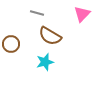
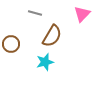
gray line: moved 2 px left
brown semicircle: moved 2 px right; rotated 90 degrees counterclockwise
